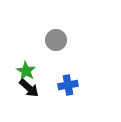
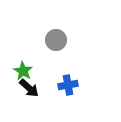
green star: moved 3 px left
